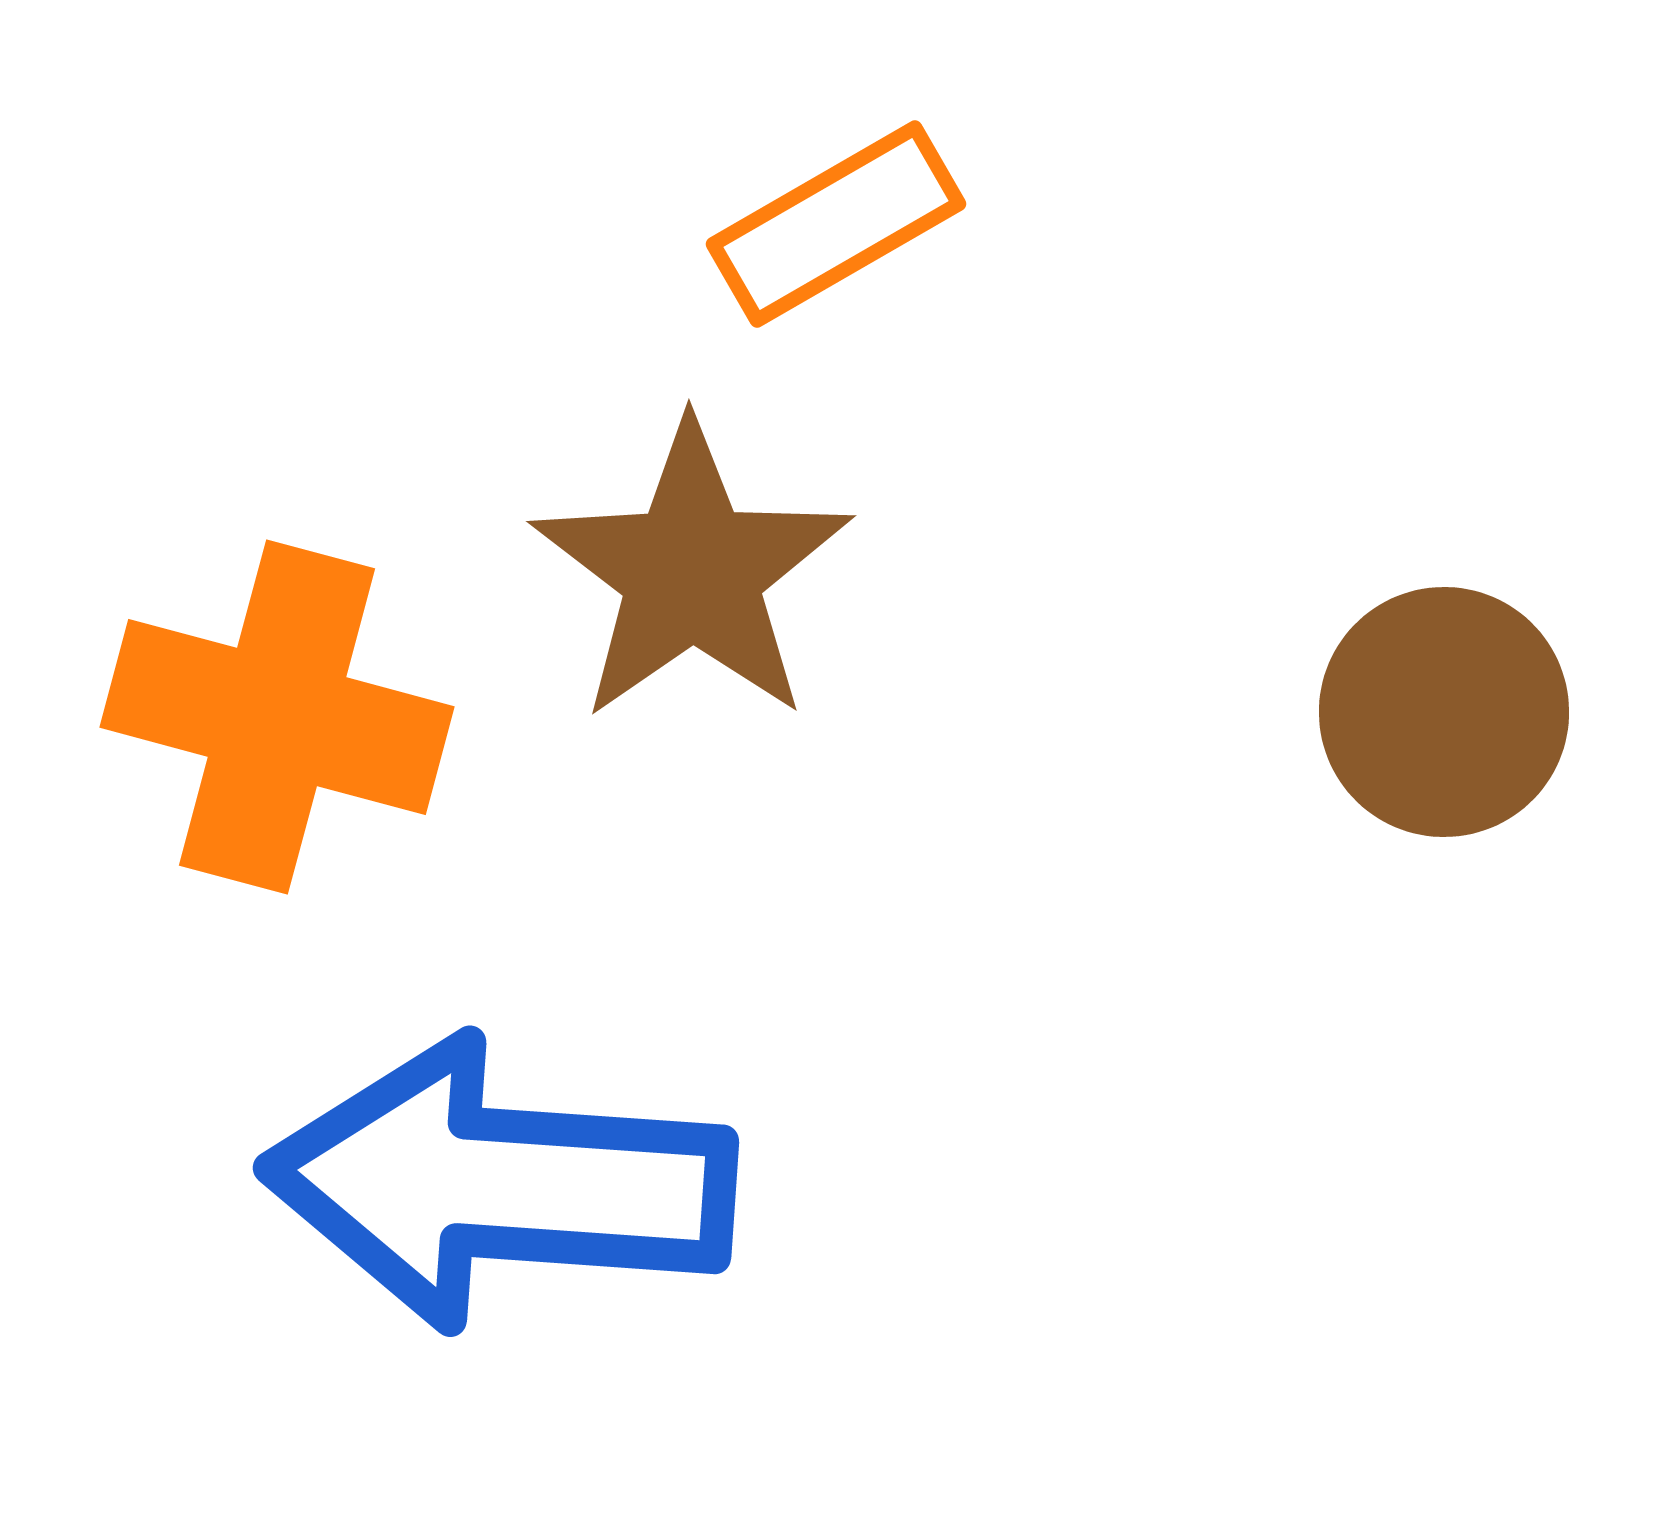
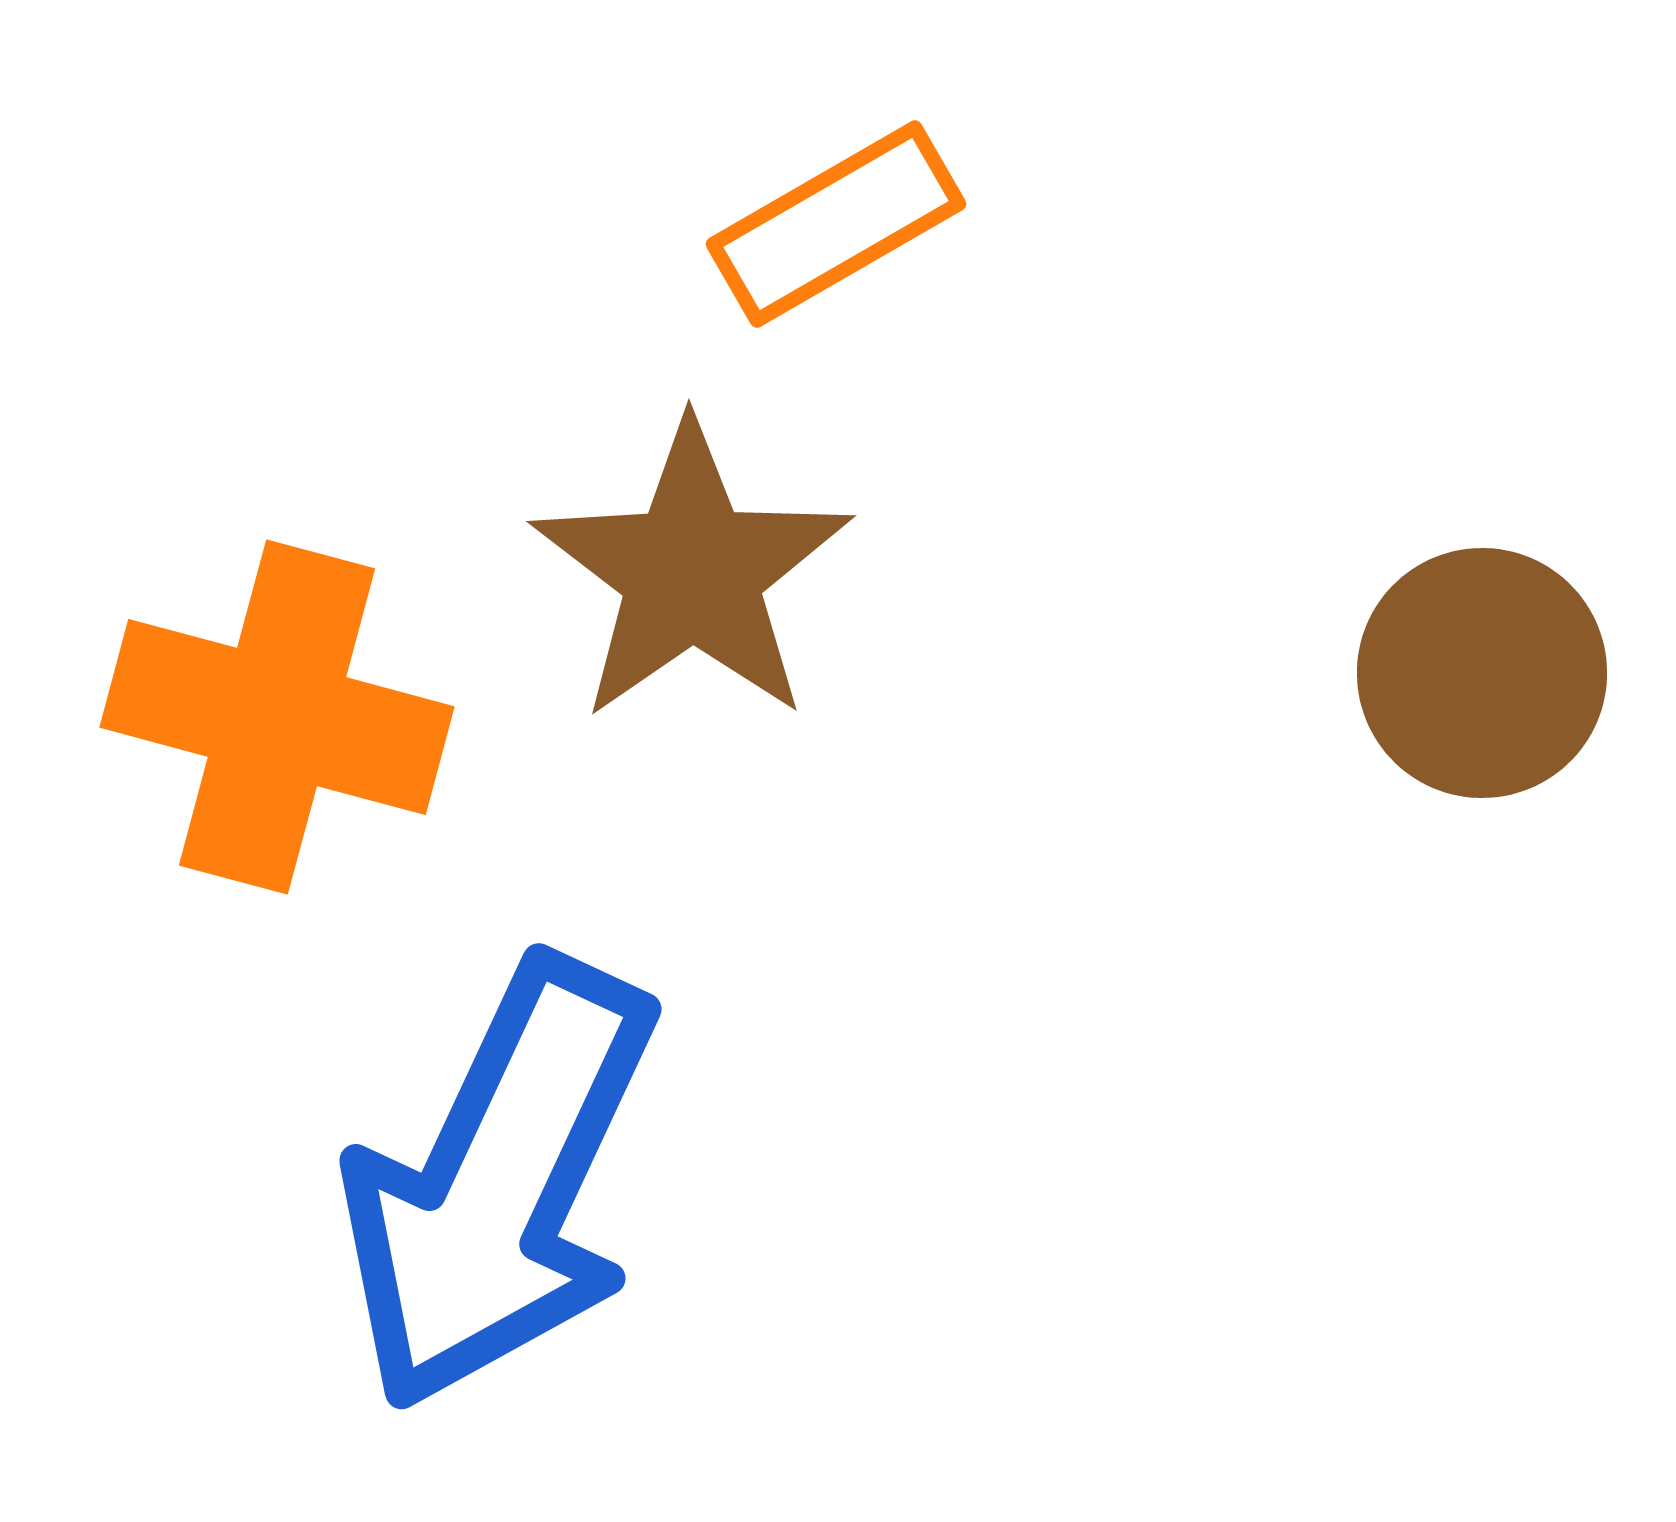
brown circle: moved 38 px right, 39 px up
blue arrow: rotated 69 degrees counterclockwise
